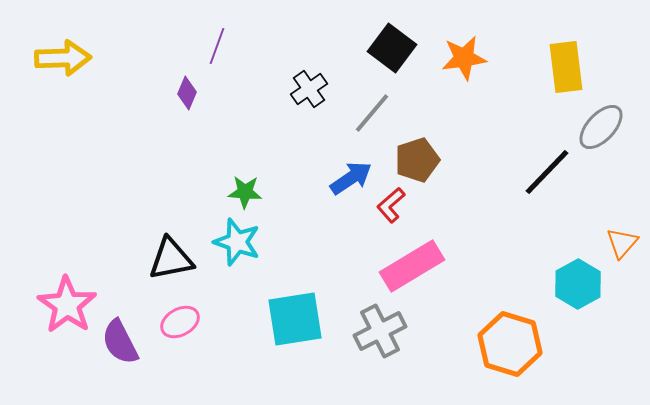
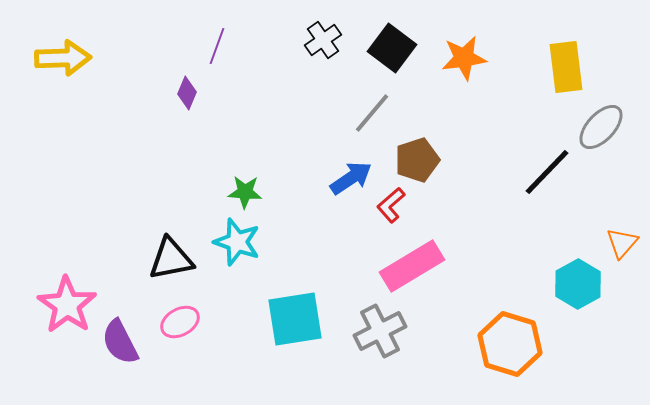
black cross: moved 14 px right, 49 px up
